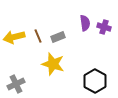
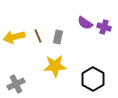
purple semicircle: rotated 133 degrees clockwise
gray rectangle: rotated 56 degrees counterclockwise
yellow star: moved 2 px right, 2 px down; rotated 20 degrees counterclockwise
black hexagon: moved 2 px left, 2 px up
